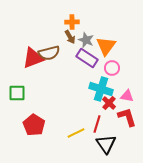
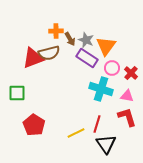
orange cross: moved 16 px left, 9 px down
brown arrow: moved 2 px down
red cross: moved 22 px right, 30 px up
